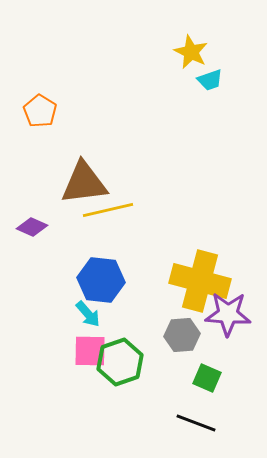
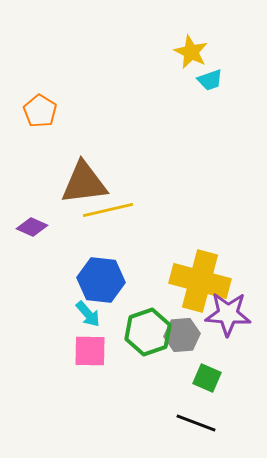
green hexagon: moved 28 px right, 30 px up
